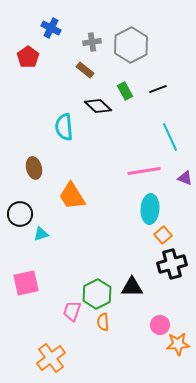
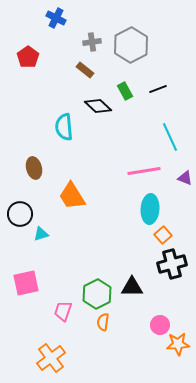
blue cross: moved 5 px right, 10 px up
pink trapezoid: moved 9 px left
orange semicircle: rotated 12 degrees clockwise
